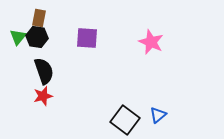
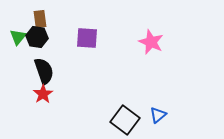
brown rectangle: moved 1 px right, 1 px down; rotated 18 degrees counterclockwise
red star: moved 2 px up; rotated 18 degrees counterclockwise
